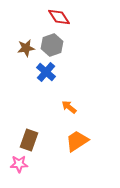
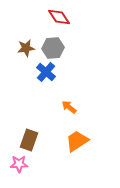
gray hexagon: moved 1 px right, 3 px down; rotated 15 degrees clockwise
